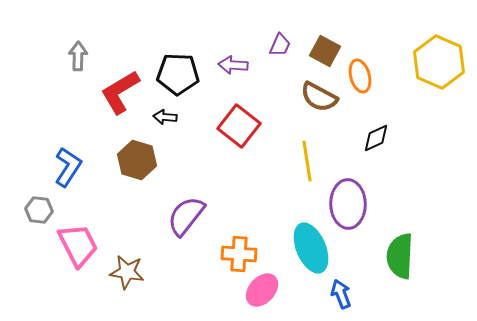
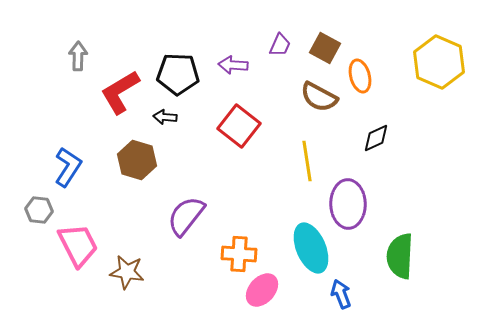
brown square: moved 3 px up
